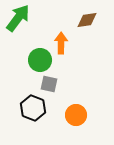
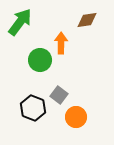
green arrow: moved 2 px right, 4 px down
gray square: moved 10 px right, 11 px down; rotated 24 degrees clockwise
orange circle: moved 2 px down
